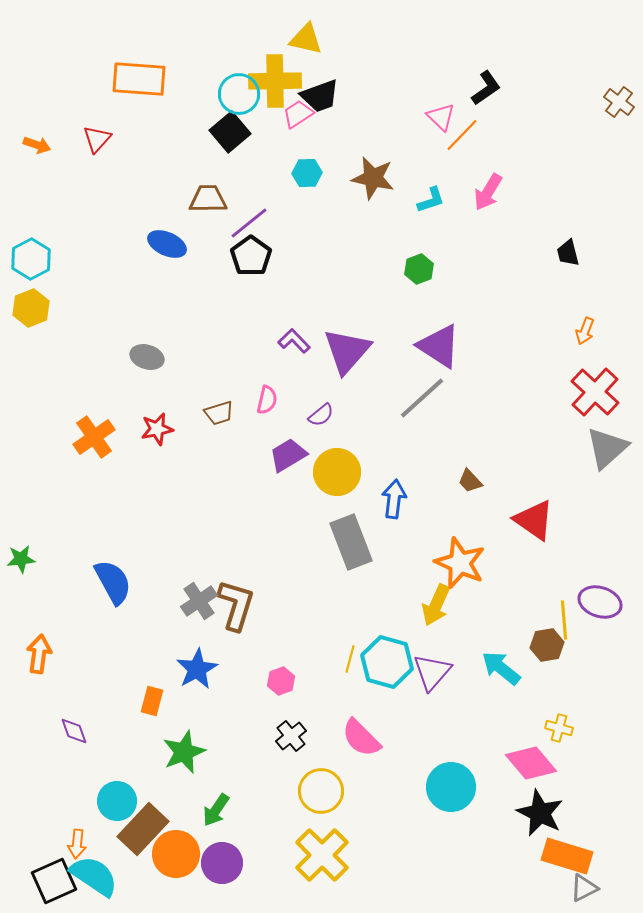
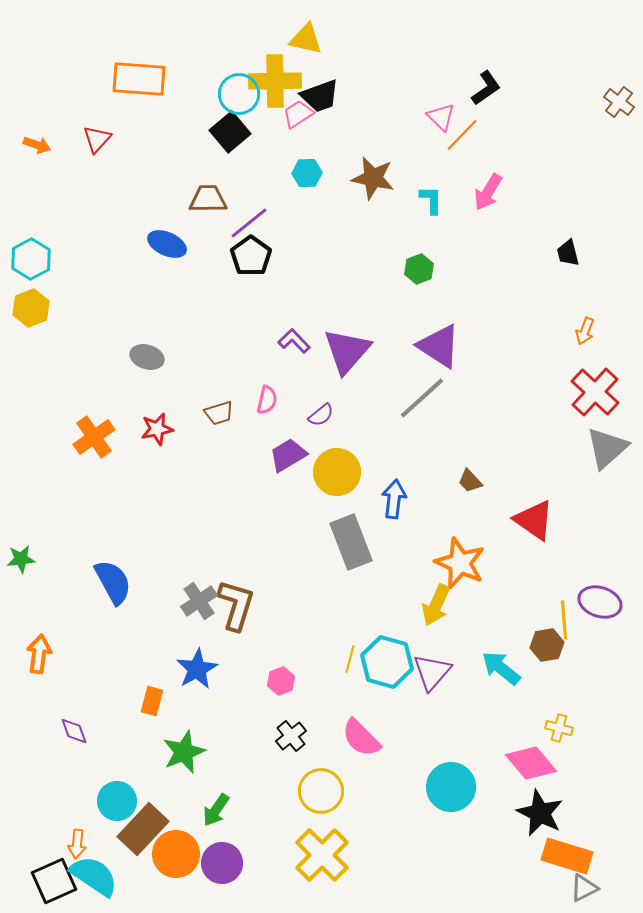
cyan L-shape at (431, 200): rotated 72 degrees counterclockwise
